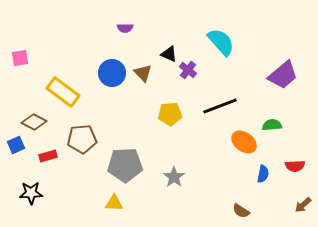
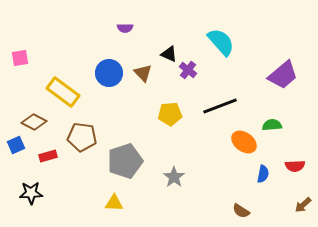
blue circle: moved 3 px left
brown pentagon: moved 2 px up; rotated 12 degrees clockwise
gray pentagon: moved 4 px up; rotated 16 degrees counterclockwise
